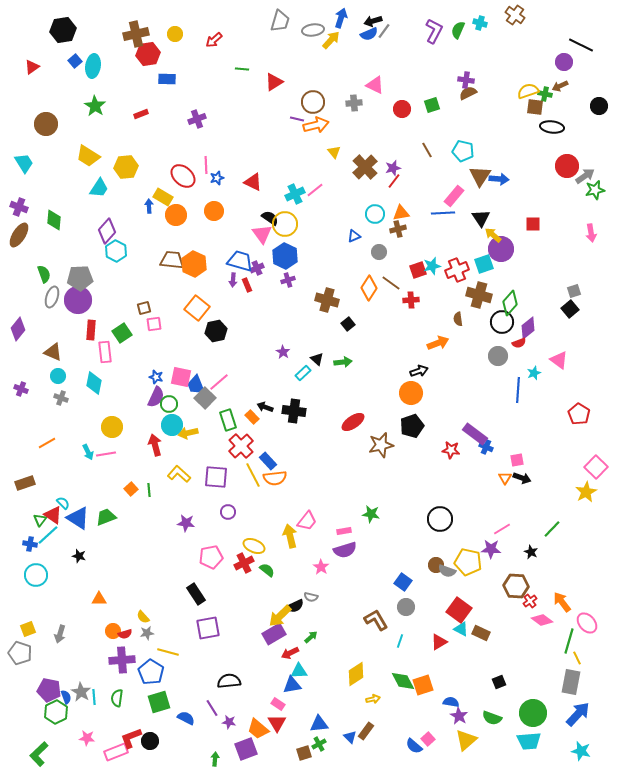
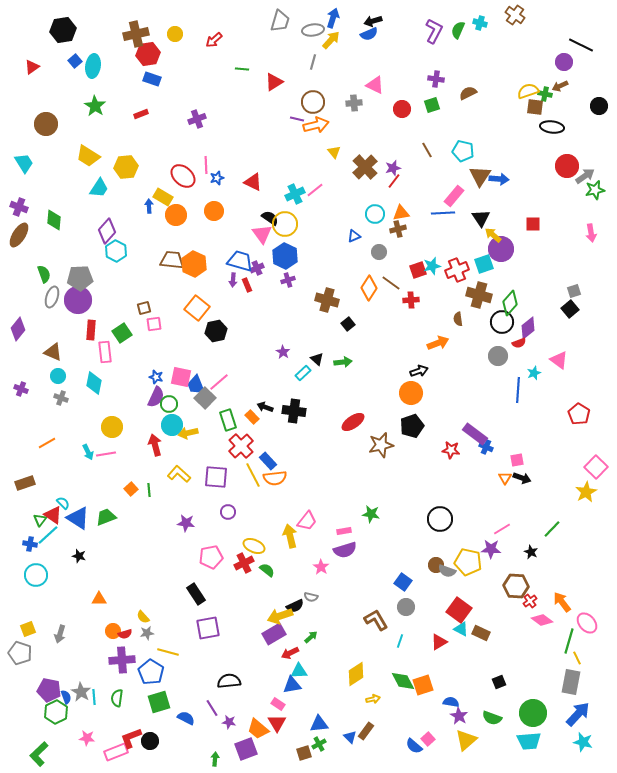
blue arrow at (341, 18): moved 8 px left
gray line at (384, 31): moved 71 px left, 31 px down; rotated 21 degrees counterclockwise
blue rectangle at (167, 79): moved 15 px left; rotated 18 degrees clockwise
purple cross at (466, 80): moved 30 px left, 1 px up
yellow arrow at (280, 616): rotated 25 degrees clockwise
cyan star at (581, 751): moved 2 px right, 9 px up
